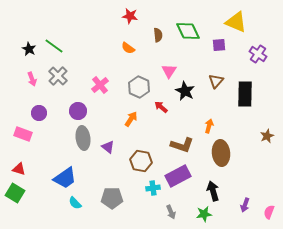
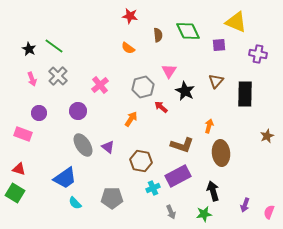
purple cross at (258, 54): rotated 24 degrees counterclockwise
gray hexagon at (139, 87): moved 4 px right; rotated 20 degrees clockwise
gray ellipse at (83, 138): moved 7 px down; rotated 25 degrees counterclockwise
cyan cross at (153, 188): rotated 16 degrees counterclockwise
